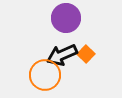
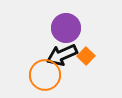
purple circle: moved 10 px down
orange square: moved 2 px down
